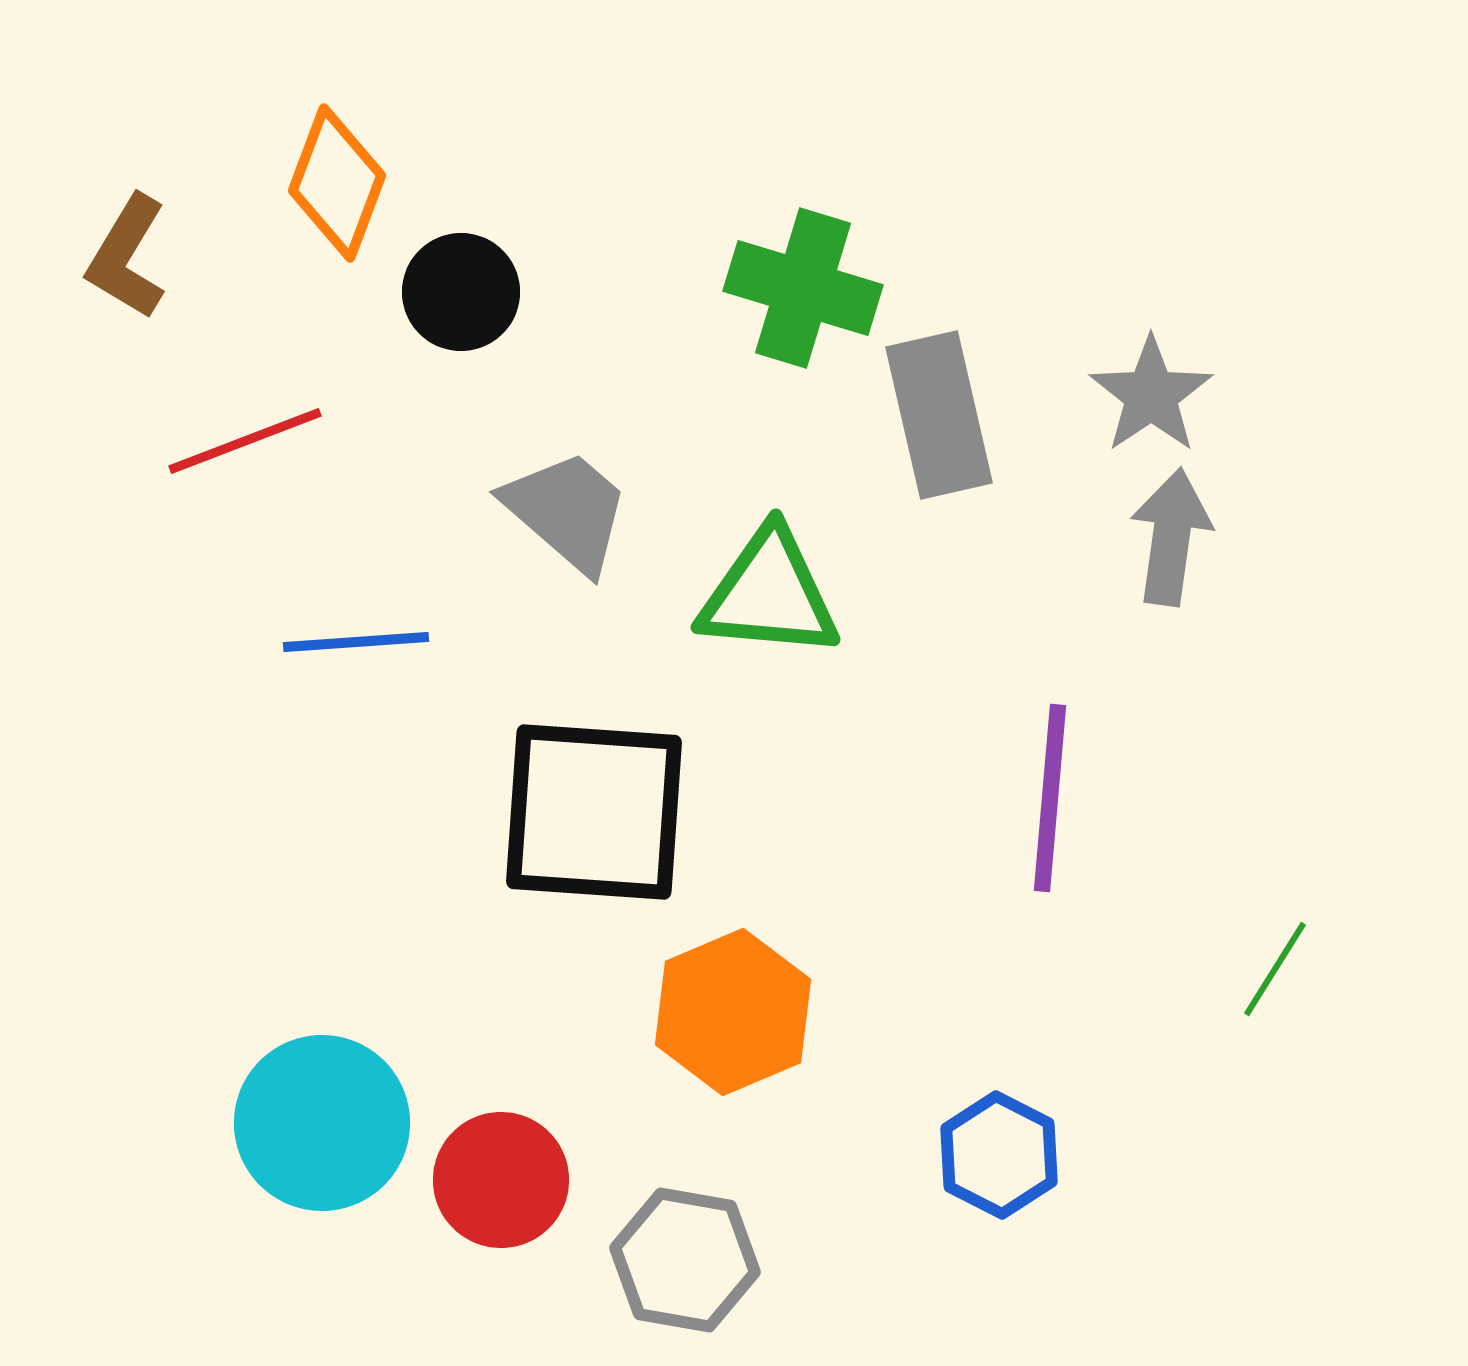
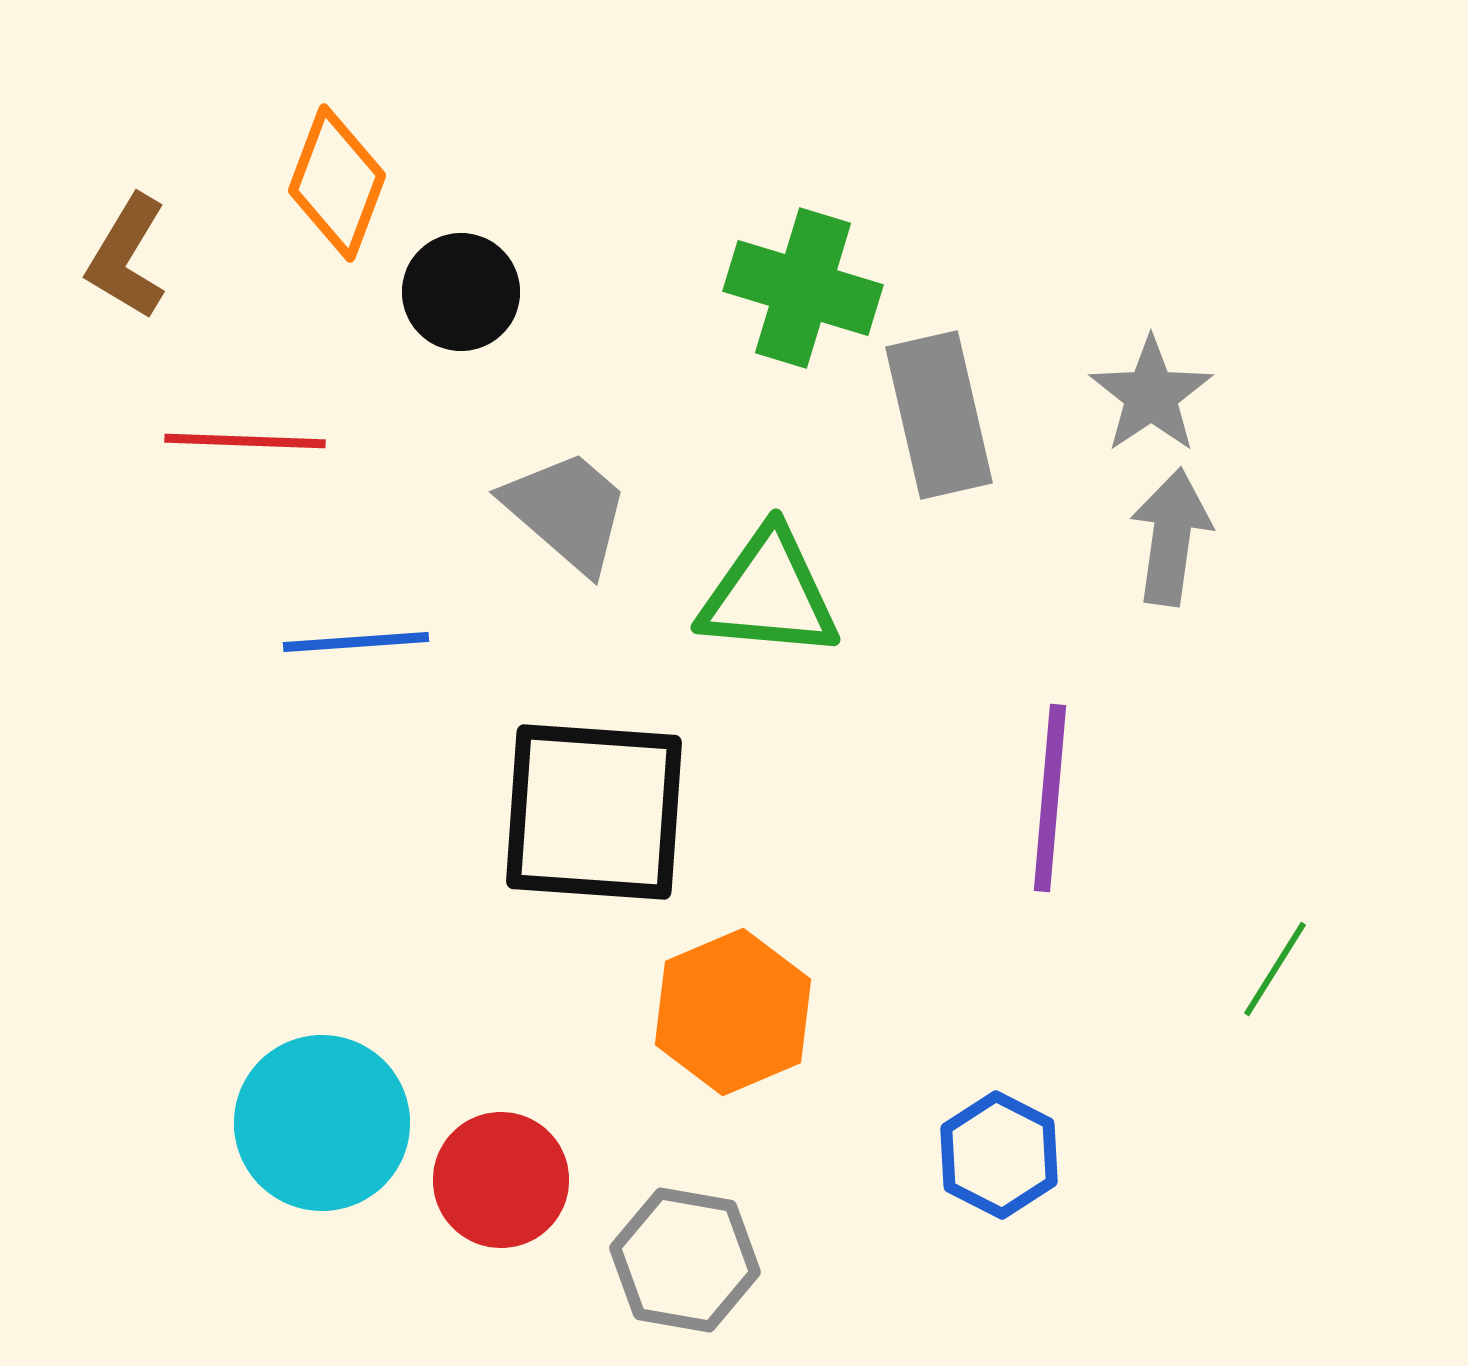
red line: rotated 23 degrees clockwise
